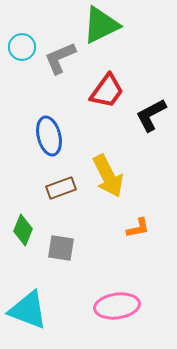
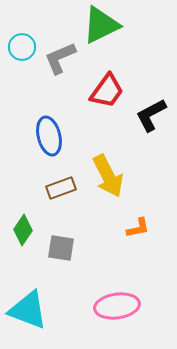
green diamond: rotated 12 degrees clockwise
